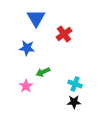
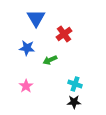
green arrow: moved 7 px right, 12 px up
